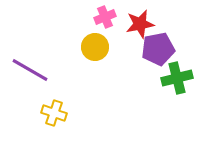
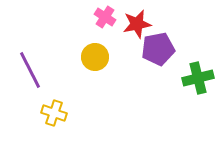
pink cross: rotated 35 degrees counterclockwise
red star: moved 3 px left
yellow circle: moved 10 px down
purple line: rotated 33 degrees clockwise
green cross: moved 21 px right
